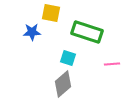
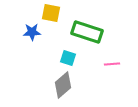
gray diamond: moved 1 px down
